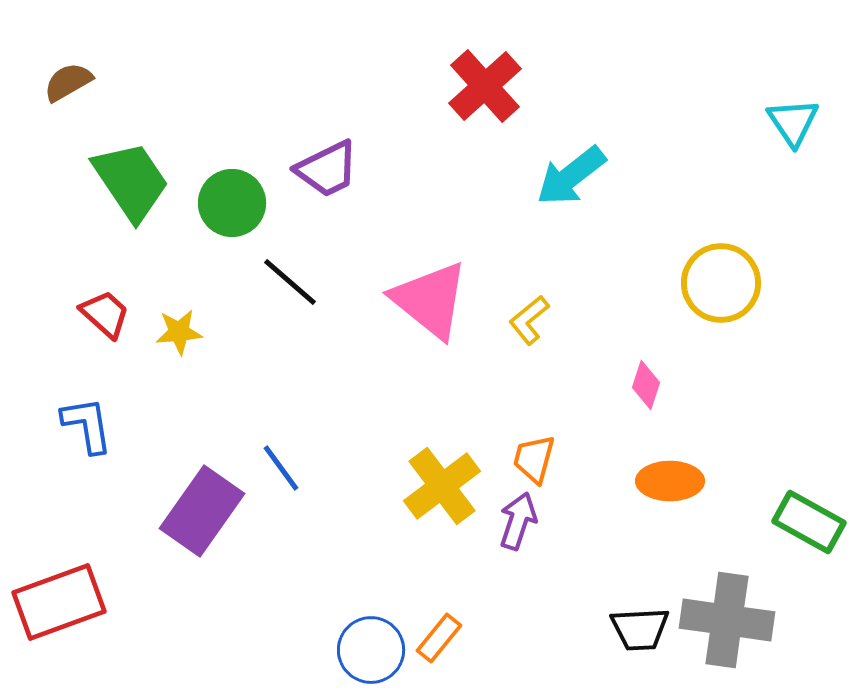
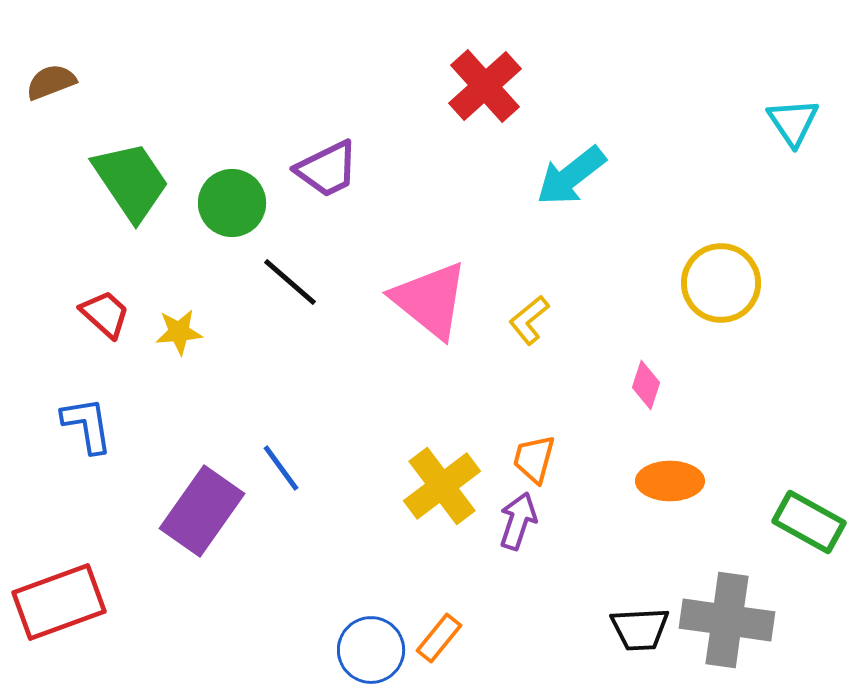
brown semicircle: moved 17 px left; rotated 9 degrees clockwise
